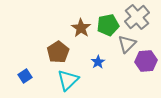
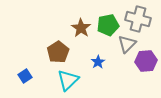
gray cross: moved 1 px right, 2 px down; rotated 35 degrees counterclockwise
